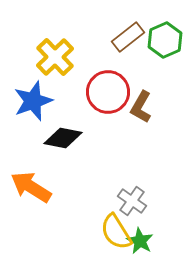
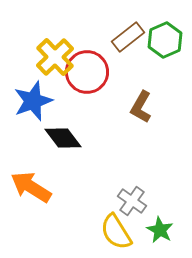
red circle: moved 21 px left, 20 px up
black diamond: rotated 42 degrees clockwise
green star: moved 20 px right, 11 px up
